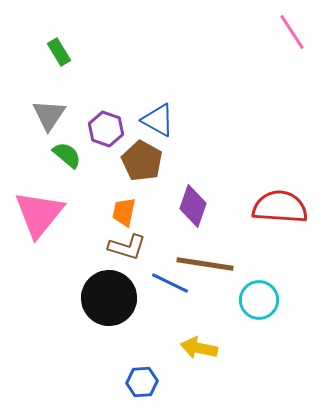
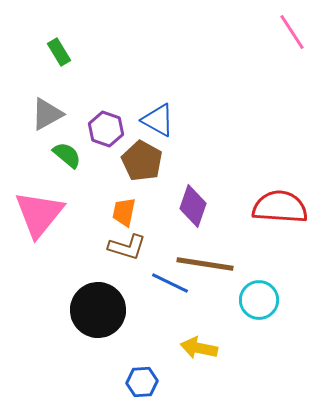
gray triangle: moved 2 px left, 1 px up; rotated 27 degrees clockwise
black circle: moved 11 px left, 12 px down
